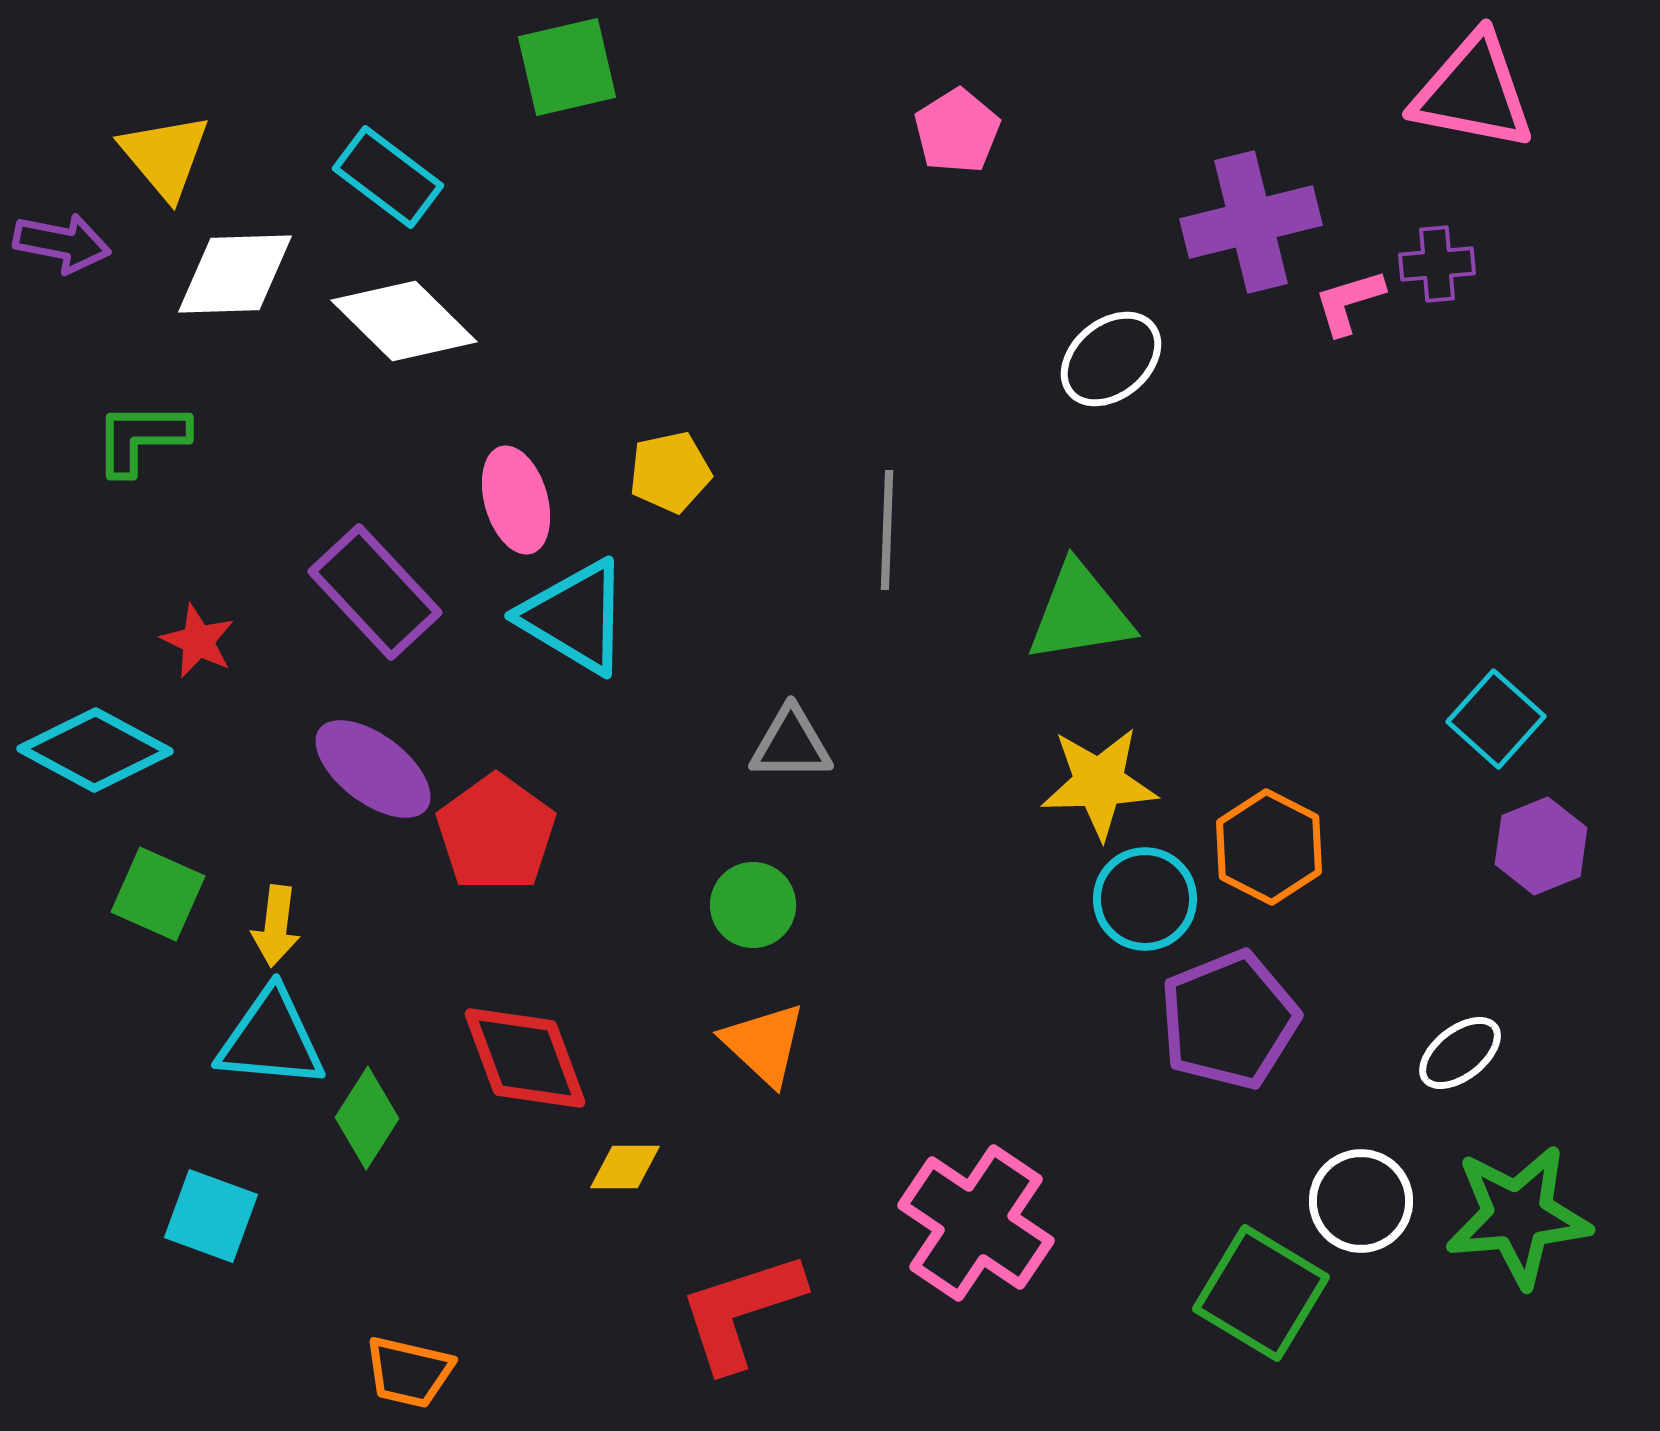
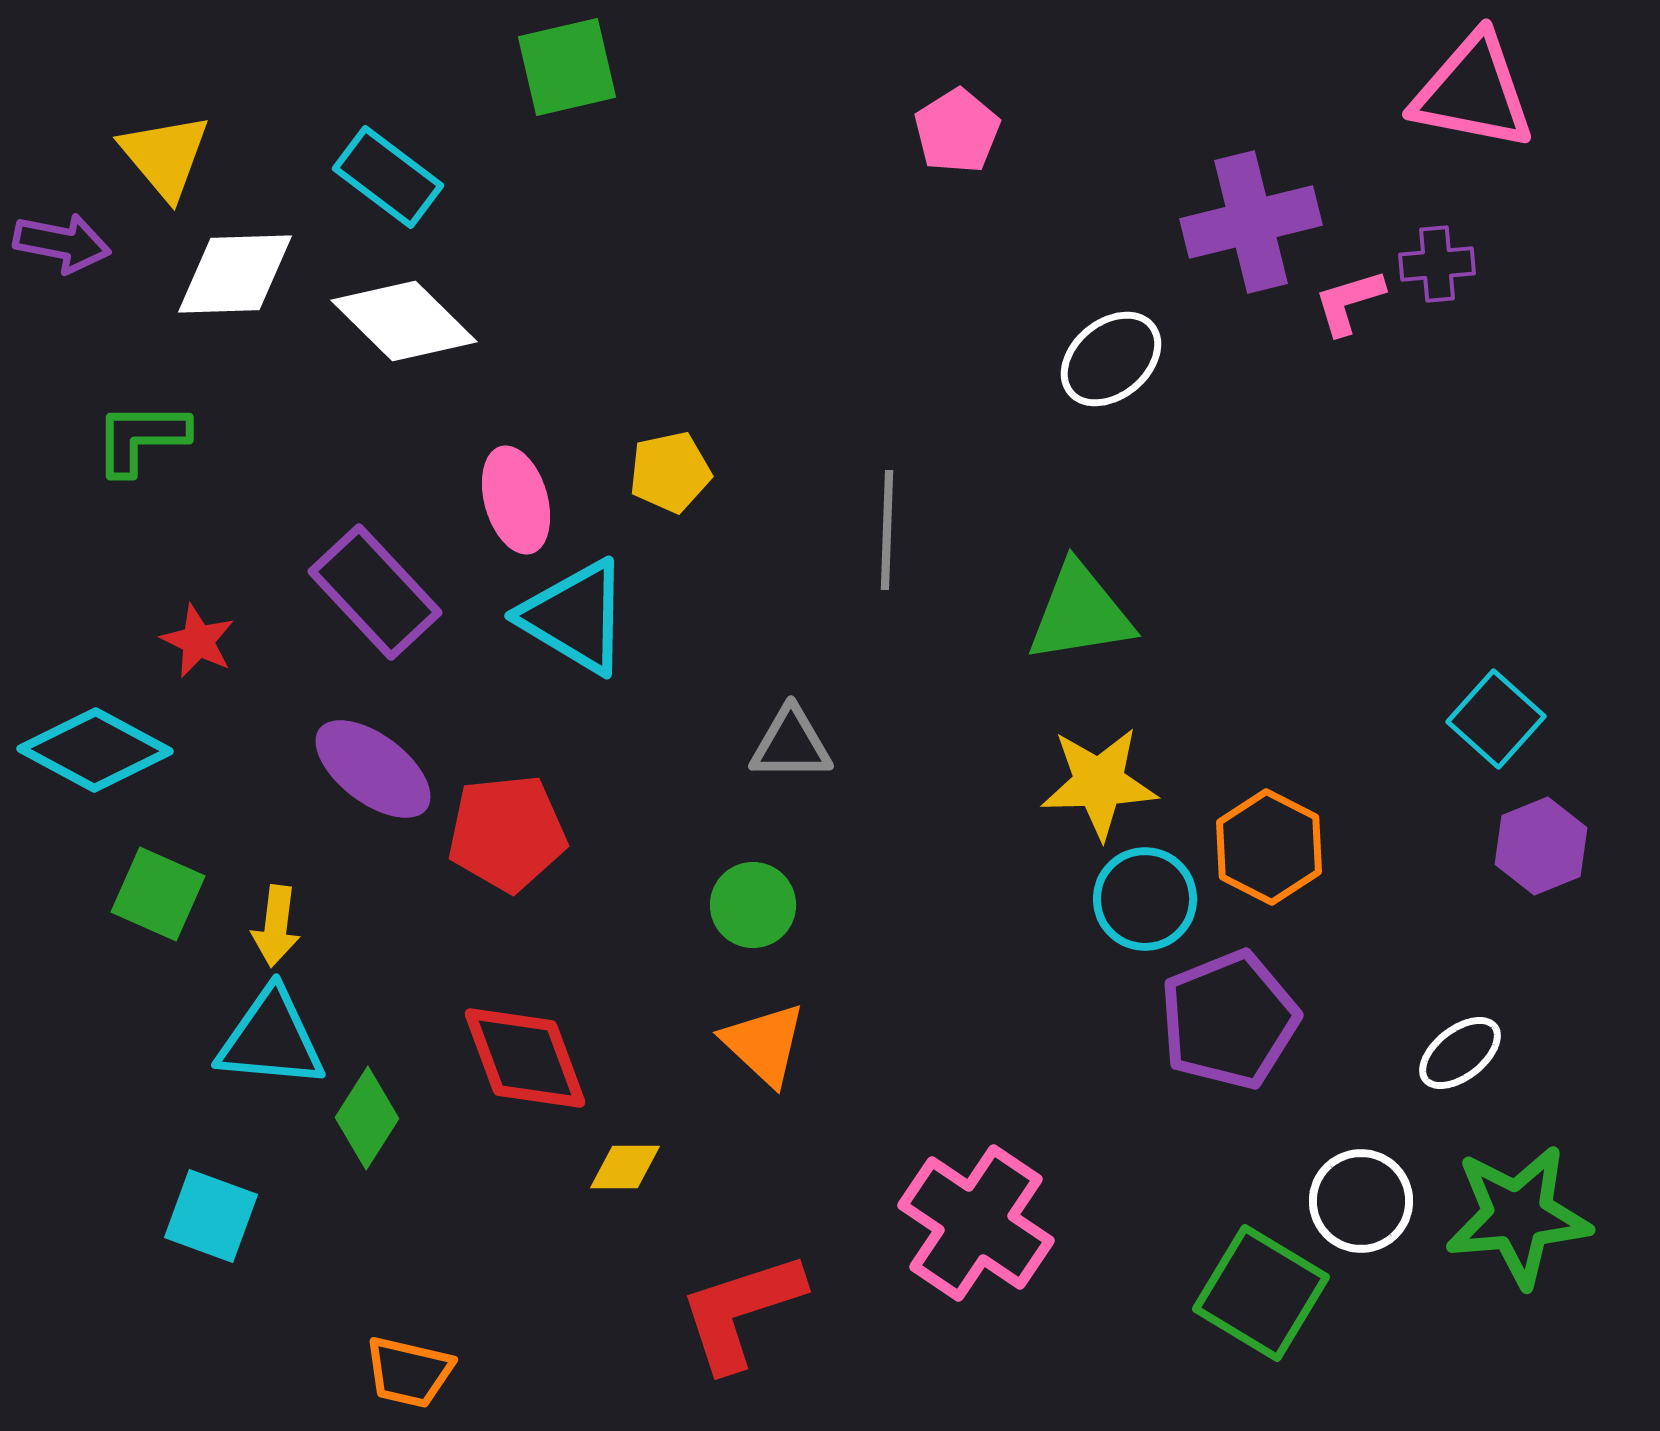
red pentagon at (496, 833): moved 11 px right; rotated 30 degrees clockwise
